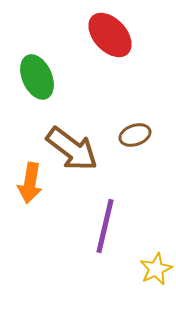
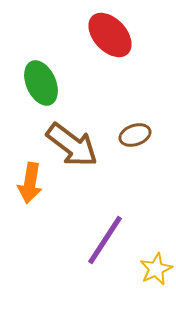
green ellipse: moved 4 px right, 6 px down
brown arrow: moved 4 px up
purple line: moved 14 px down; rotated 20 degrees clockwise
